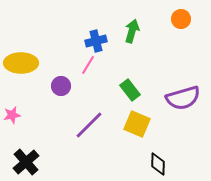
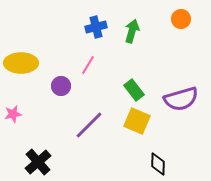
blue cross: moved 14 px up
green rectangle: moved 4 px right
purple semicircle: moved 2 px left, 1 px down
pink star: moved 1 px right, 1 px up
yellow square: moved 3 px up
black cross: moved 12 px right
